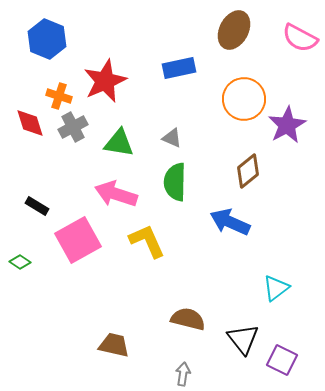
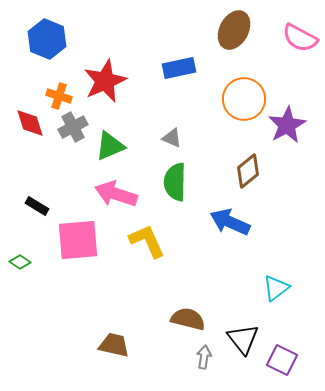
green triangle: moved 9 px left, 3 px down; rotated 32 degrees counterclockwise
pink square: rotated 24 degrees clockwise
gray arrow: moved 21 px right, 17 px up
